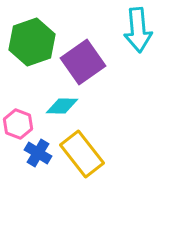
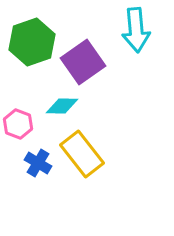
cyan arrow: moved 2 px left
blue cross: moved 10 px down
